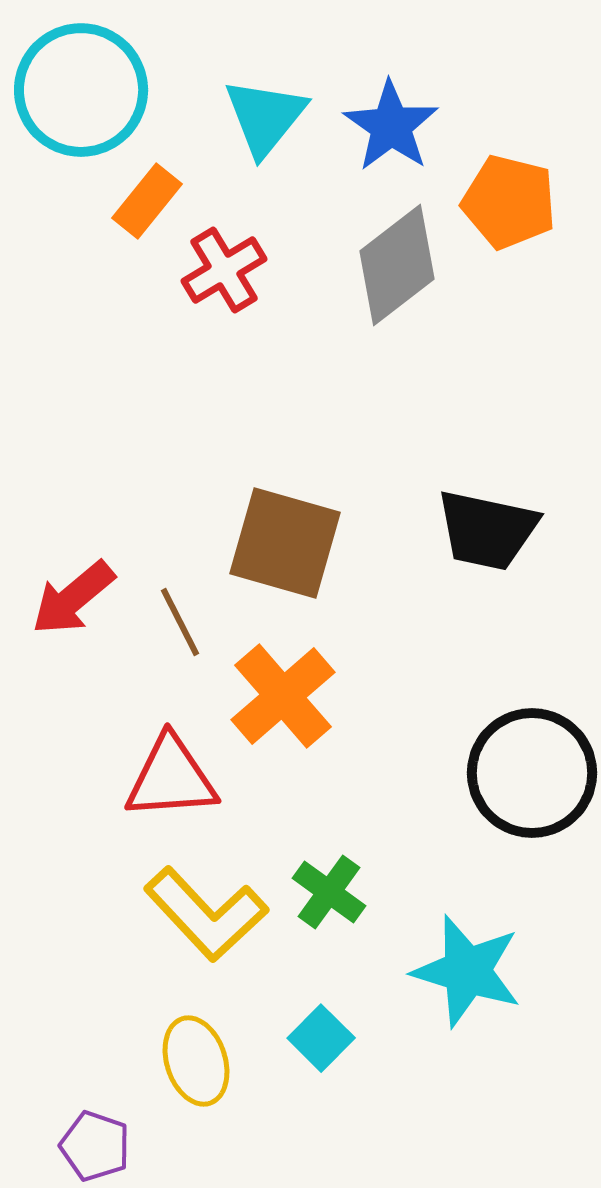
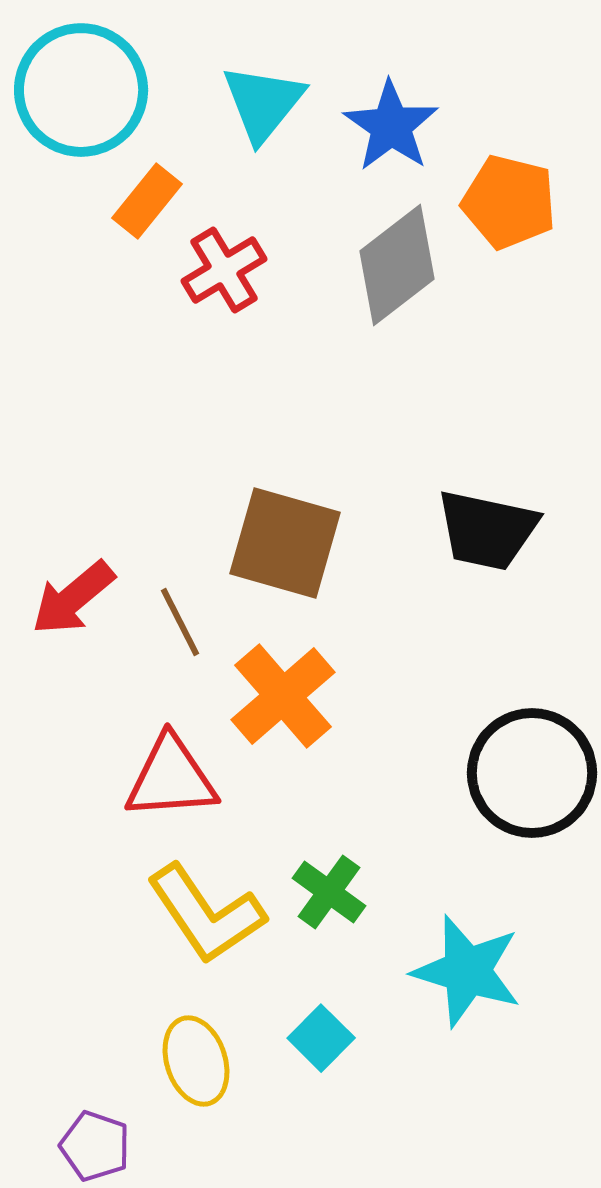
cyan triangle: moved 2 px left, 14 px up
yellow L-shape: rotated 9 degrees clockwise
